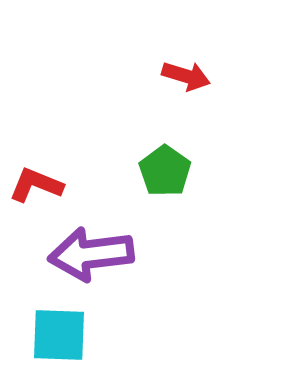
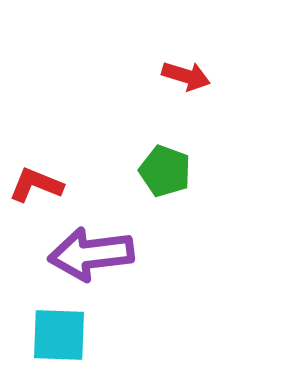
green pentagon: rotated 15 degrees counterclockwise
